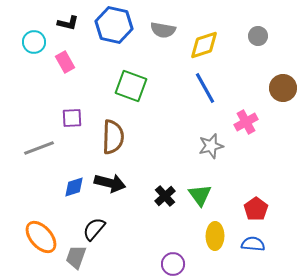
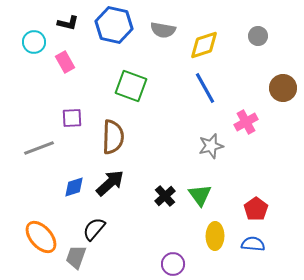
black arrow: rotated 56 degrees counterclockwise
